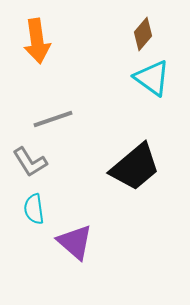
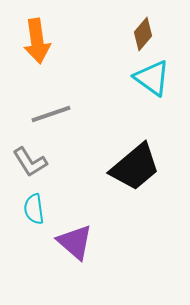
gray line: moved 2 px left, 5 px up
